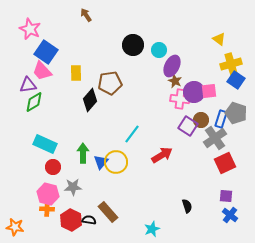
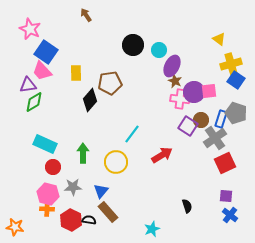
blue triangle at (101, 162): moved 29 px down
